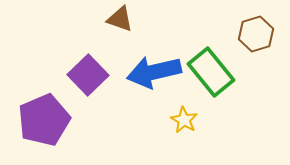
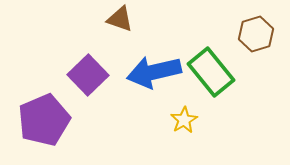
yellow star: rotated 12 degrees clockwise
